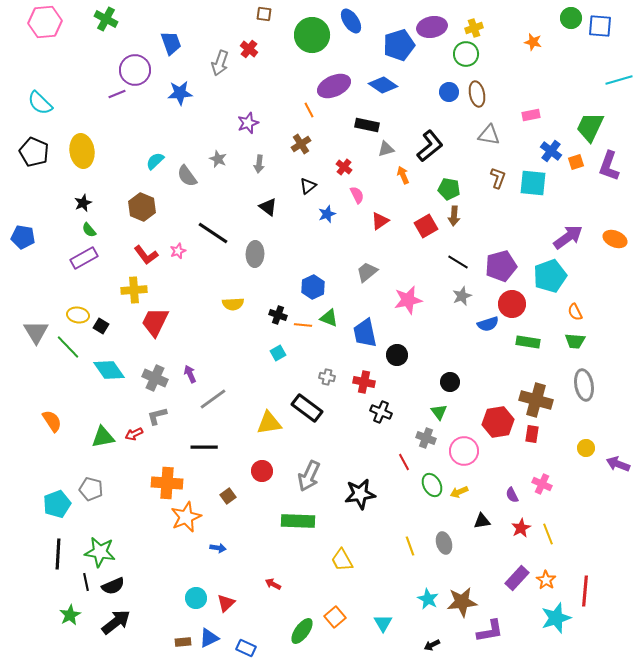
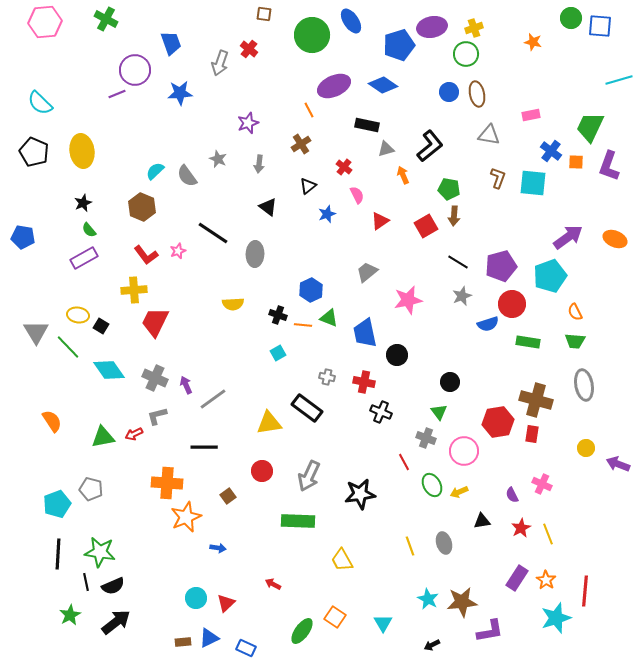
cyan semicircle at (155, 161): moved 10 px down
orange square at (576, 162): rotated 21 degrees clockwise
blue hexagon at (313, 287): moved 2 px left, 3 px down
purple arrow at (190, 374): moved 4 px left, 11 px down
purple rectangle at (517, 578): rotated 10 degrees counterclockwise
orange square at (335, 617): rotated 15 degrees counterclockwise
